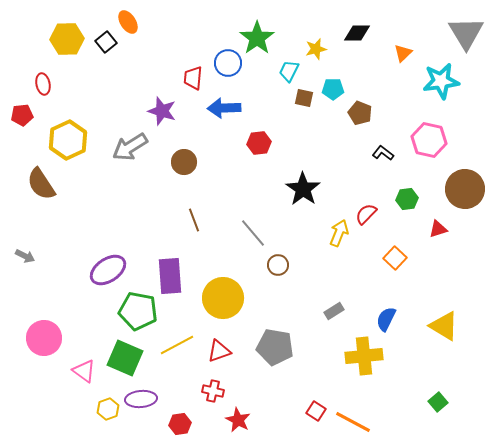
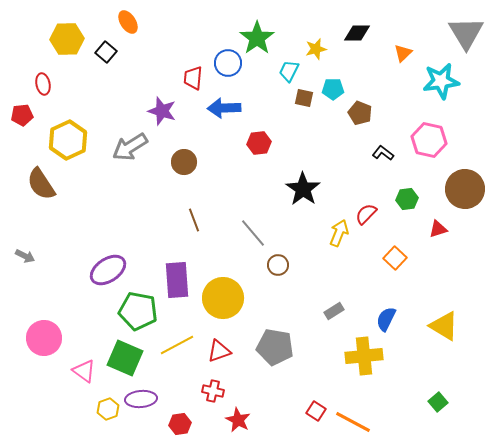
black square at (106, 42): moved 10 px down; rotated 10 degrees counterclockwise
purple rectangle at (170, 276): moved 7 px right, 4 px down
